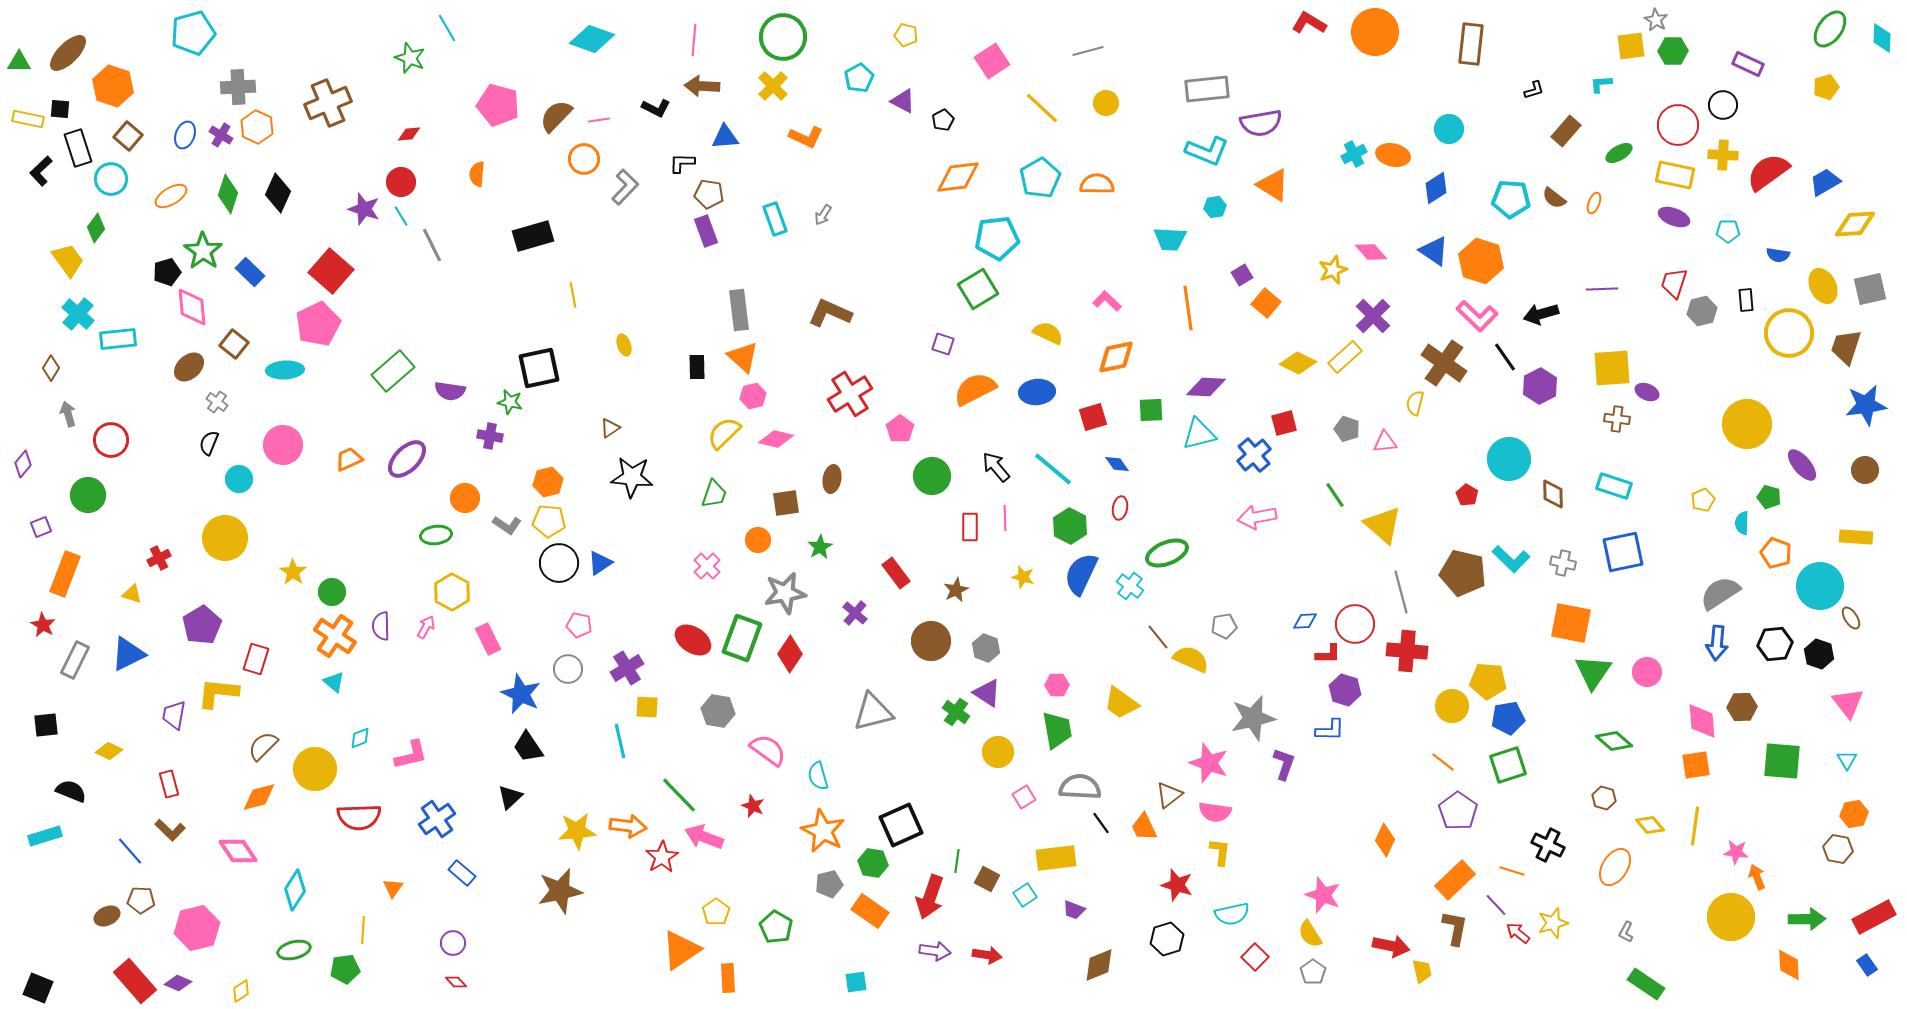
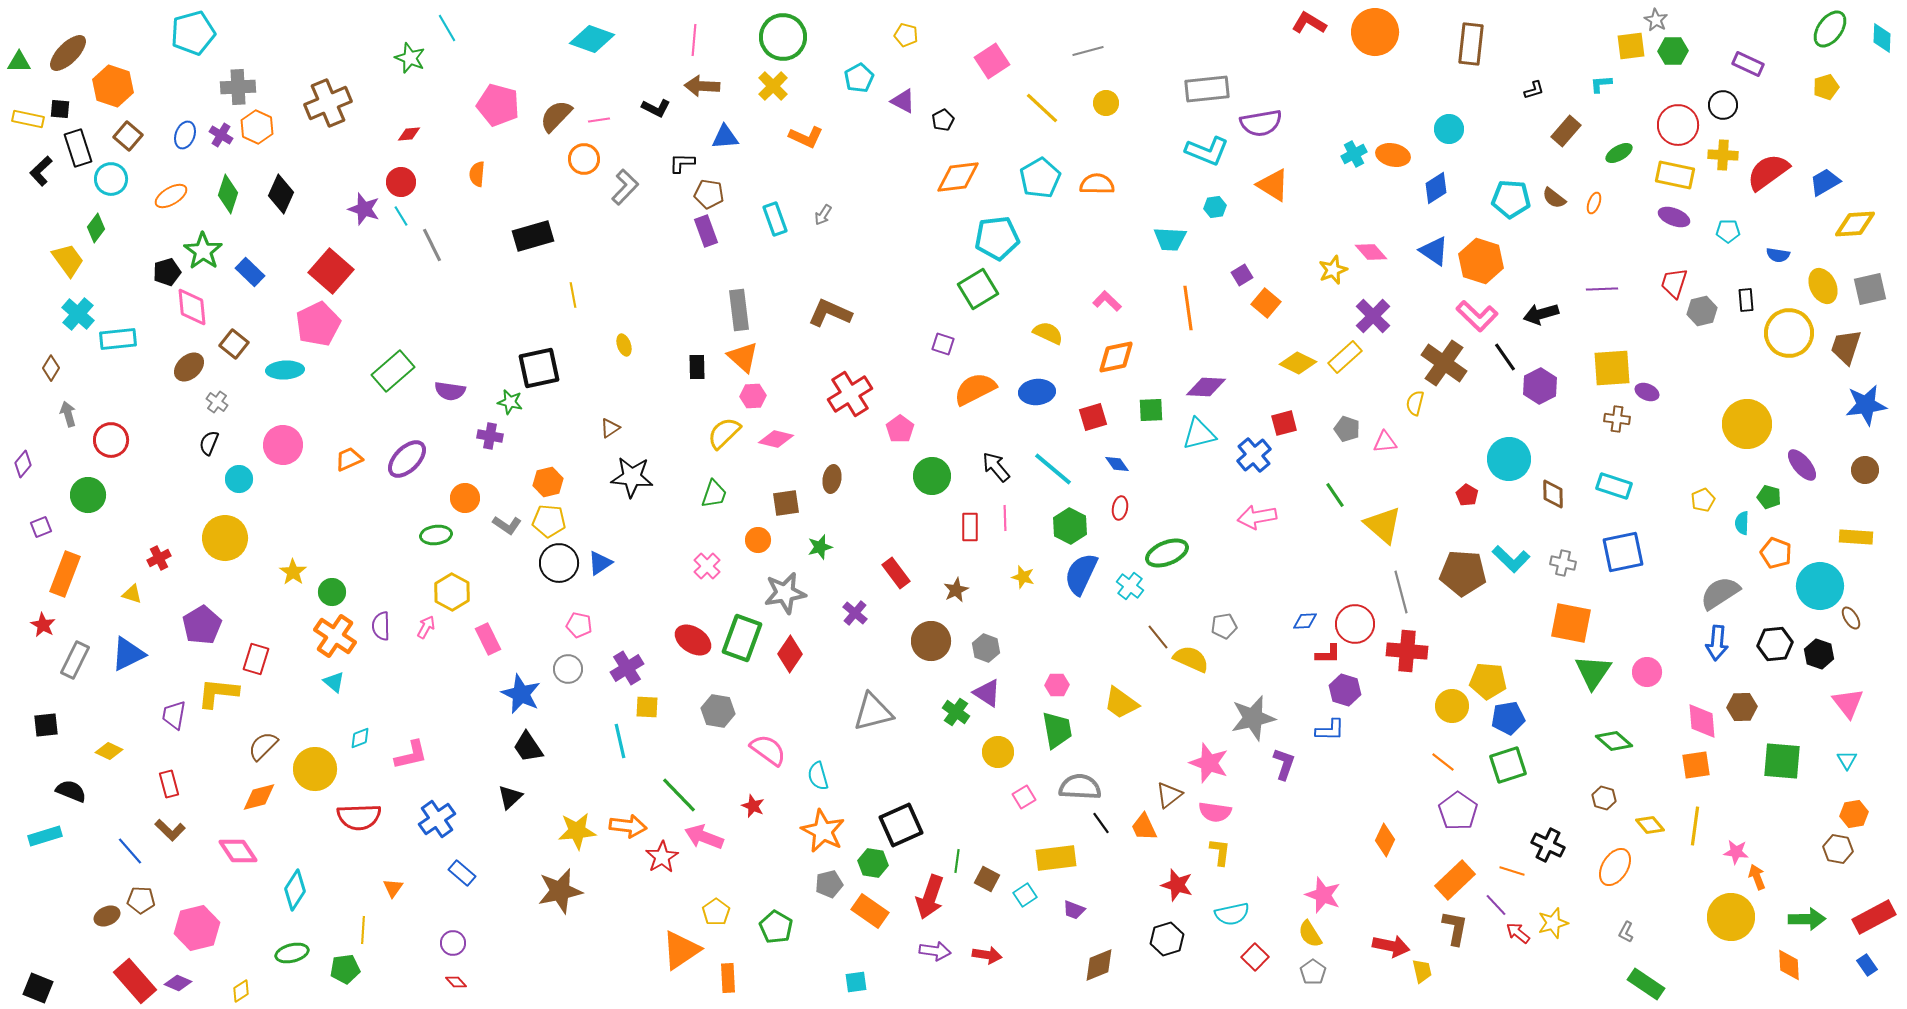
black diamond at (278, 193): moved 3 px right, 1 px down
pink hexagon at (753, 396): rotated 10 degrees clockwise
green star at (820, 547): rotated 15 degrees clockwise
brown pentagon at (1463, 573): rotated 9 degrees counterclockwise
green ellipse at (294, 950): moved 2 px left, 3 px down
